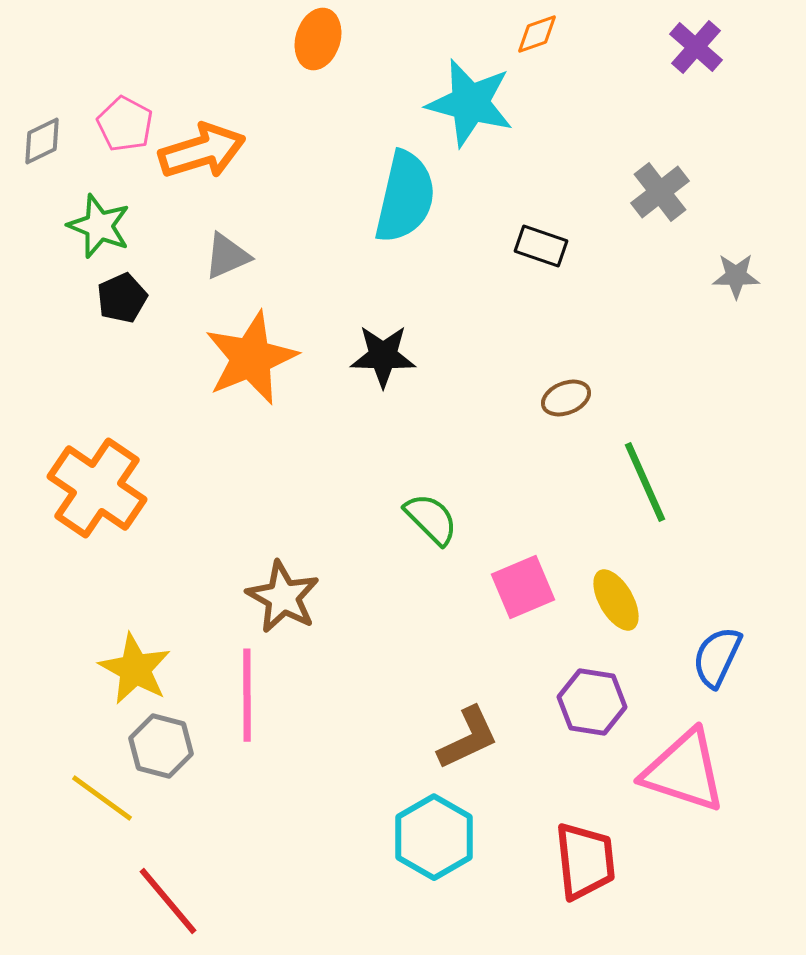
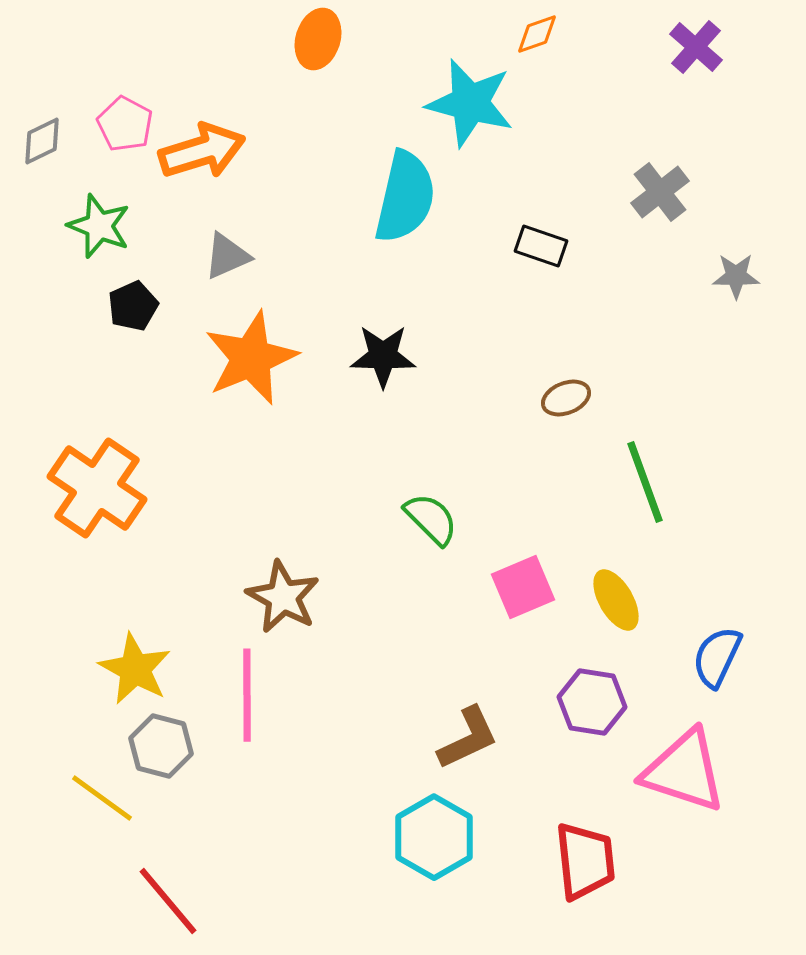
black pentagon: moved 11 px right, 8 px down
green line: rotated 4 degrees clockwise
